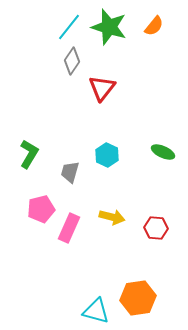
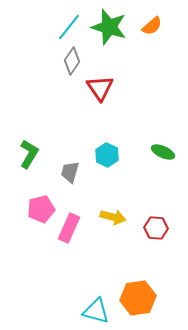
orange semicircle: moved 2 px left; rotated 10 degrees clockwise
red triangle: moved 2 px left; rotated 12 degrees counterclockwise
yellow arrow: moved 1 px right
